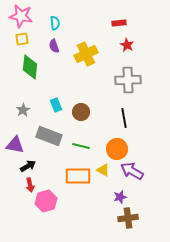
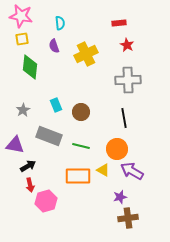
cyan semicircle: moved 5 px right
